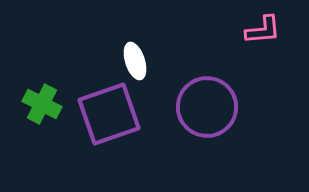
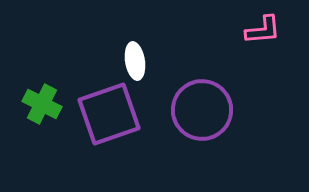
white ellipse: rotated 9 degrees clockwise
purple circle: moved 5 px left, 3 px down
